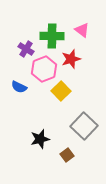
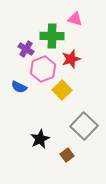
pink triangle: moved 7 px left, 11 px up; rotated 21 degrees counterclockwise
pink hexagon: moved 1 px left
yellow square: moved 1 px right, 1 px up
black star: rotated 12 degrees counterclockwise
